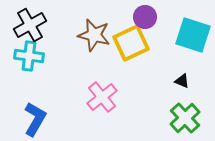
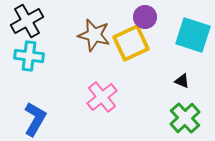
black cross: moved 3 px left, 4 px up
